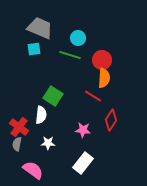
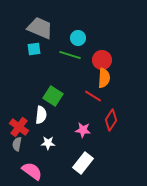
pink semicircle: moved 1 px left, 1 px down
